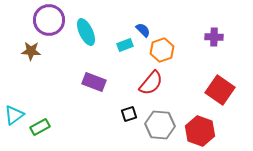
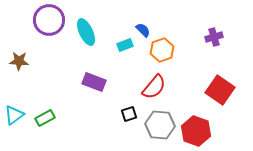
purple cross: rotated 18 degrees counterclockwise
brown star: moved 12 px left, 10 px down
red semicircle: moved 3 px right, 4 px down
green rectangle: moved 5 px right, 9 px up
red hexagon: moved 4 px left
